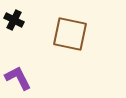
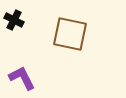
purple L-shape: moved 4 px right
